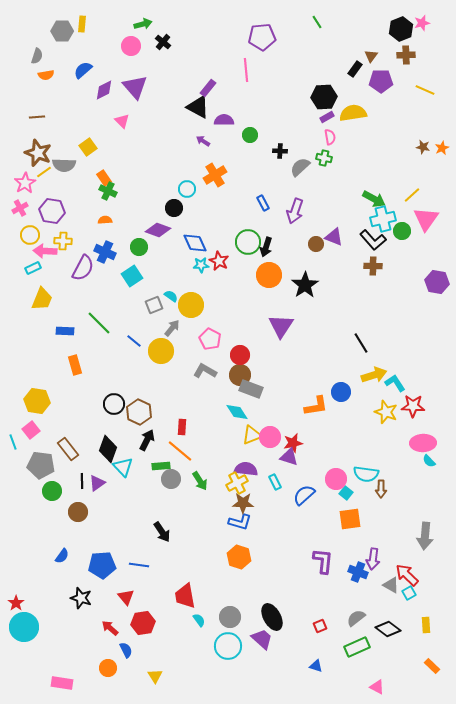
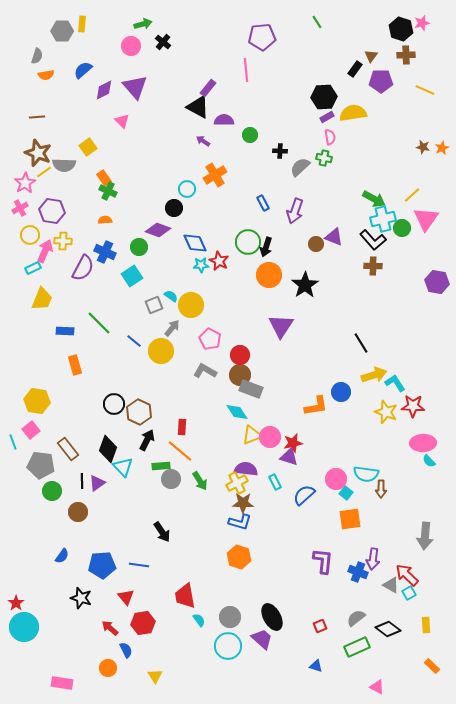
black hexagon at (401, 29): rotated 20 degrees counterclockwise
green circle at (402, 231): moved 3 px up
pink arrow at (45, 251): rotated 110 degrees clockwise
